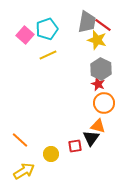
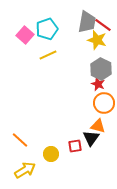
yellow arrow: moved 1 px right, 1 px up
